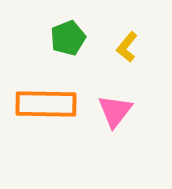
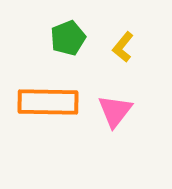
yellow L-shape: moved 4 px left
orange rectangle: moved 2 px right, 2 px up
